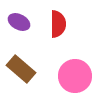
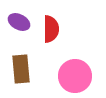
red semicircle: moved 7 px left, 5 px down
brown rectangle: rotated 44 degrees clockwise
